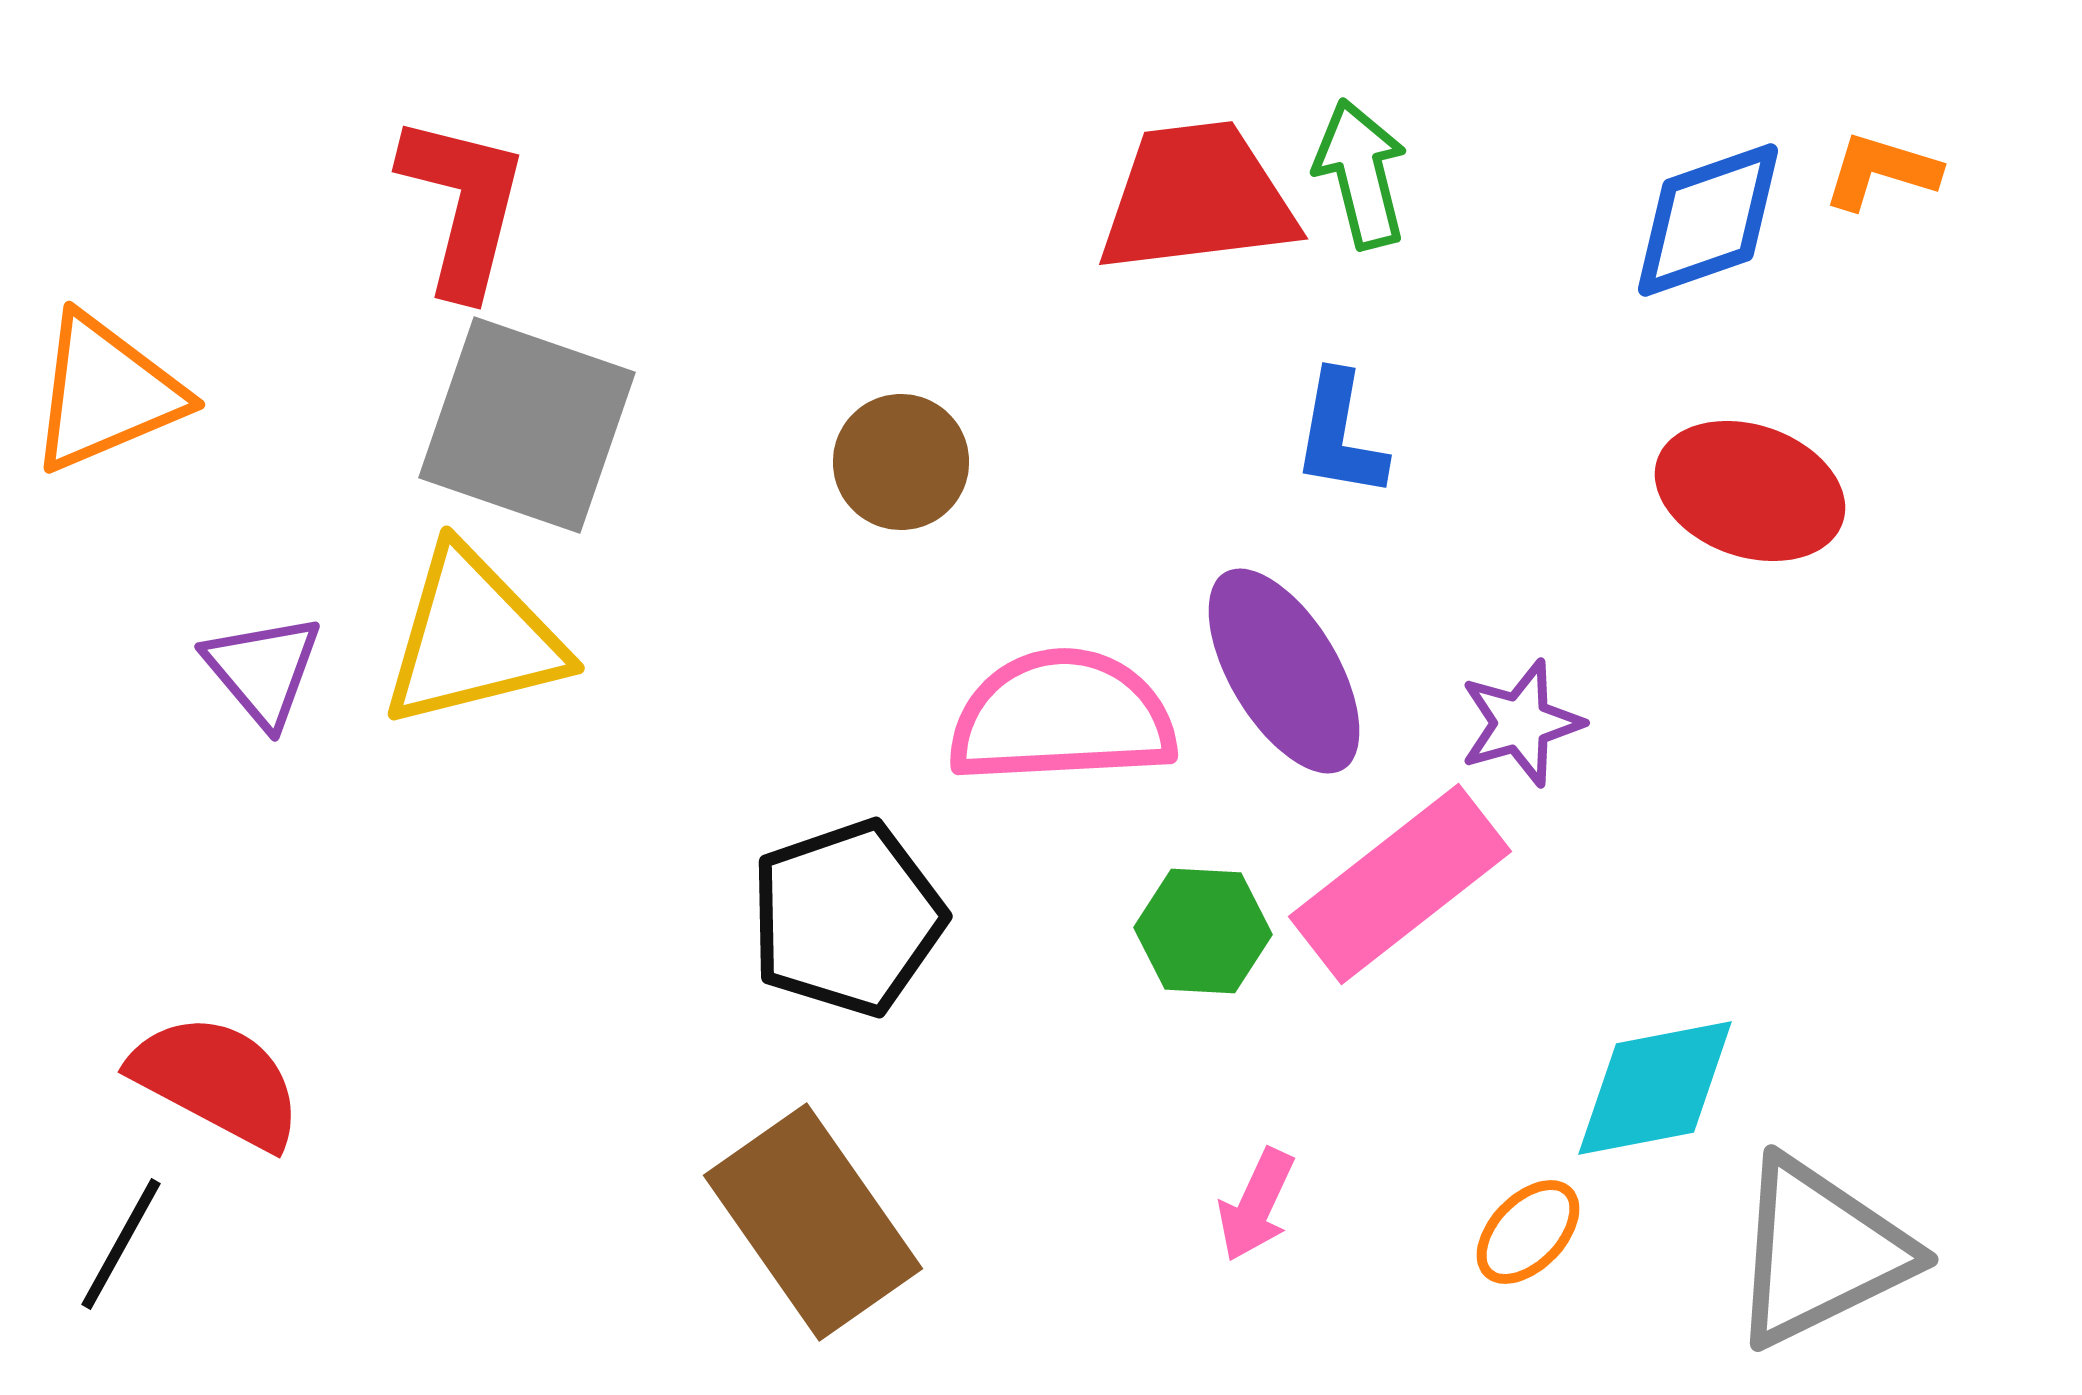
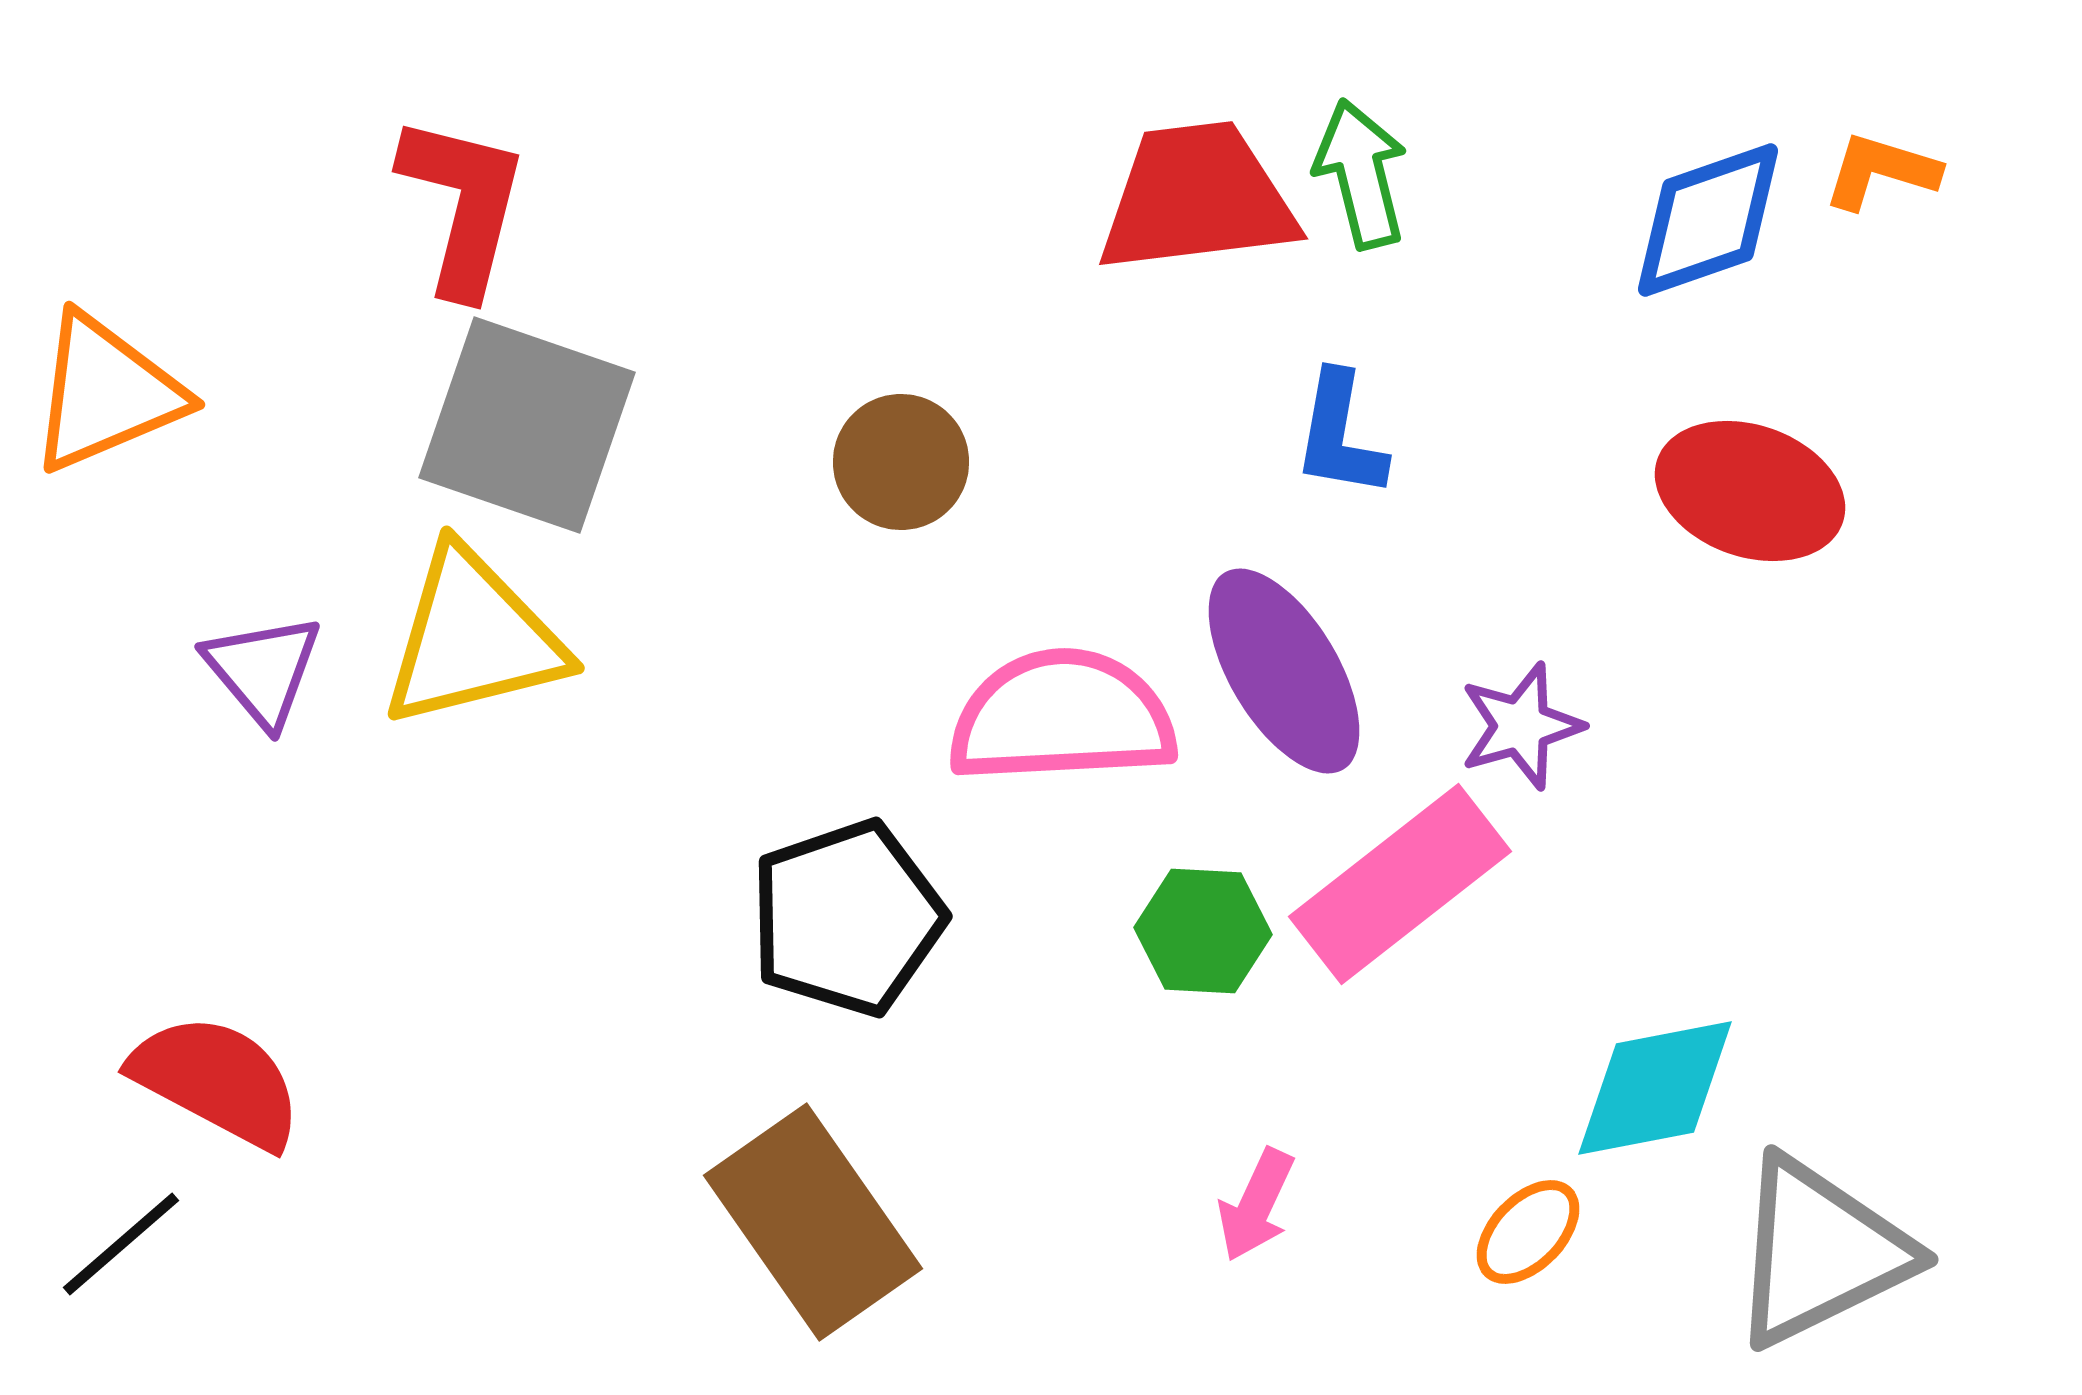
purple star: moved 3 px down
black line: rotated 20 degrees clockwise
